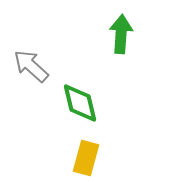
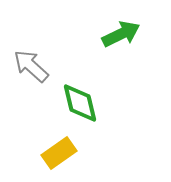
green arrow: rotated 60 degrees clockwise
yellow rectangle: moved 27 px left, 5 px up; rotated 40 degrees clockwise
